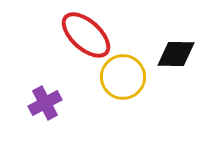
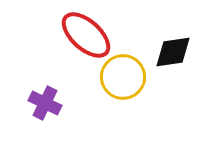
black diamond: moved 3 px left, 2 px up; rotated 9 degrees counterclockwise
purple cross: rotated 36 degrees counterclockwise
